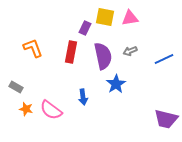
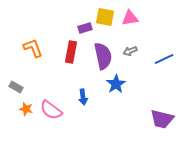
purple rectangle: rotated 48 degrees clockwise
purple trapezoid: moved 4 px left
